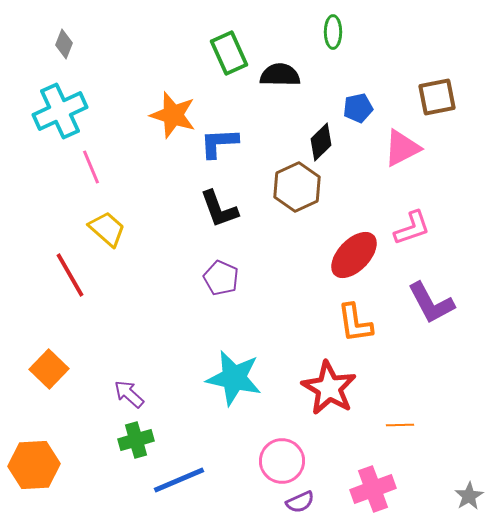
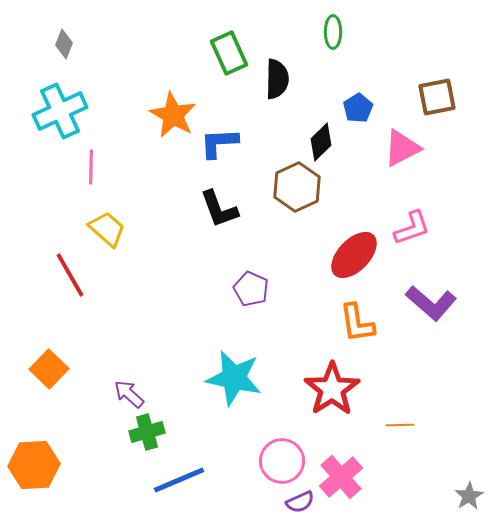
black semicircle: moved 3 px left, 4 px down; rotated 90 degrees clockwise
blue pentagon: rotated 20 degrees counterclockwise
orange star: rotated 12 degrees clockwise
pink line: rotated 24 degrees clockwise
purple pentagon: moved 30 px right, 11 px down
purple L-shape: rotated 21 degrees counterclockwise
orange L-shape: moved 2 px right
red star: moved 3 px right, 1 px down; rotated 8 degrees clockwise
green cross: moved 11 px right, 8 px up
pink cross: moved 32 px left, 12 px up; rotated 21 degrees counterclockwise
